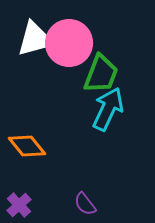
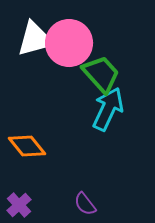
green trapezoid: rotated 63 degrees counterclockwise
